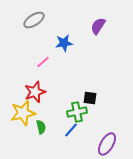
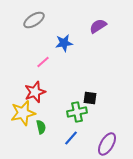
purple semicircle: rotated 24 degrees clockwise
blue line: moved 8 px down
